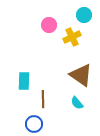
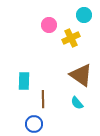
yellow cross: moved 1 px left, 1 px down
